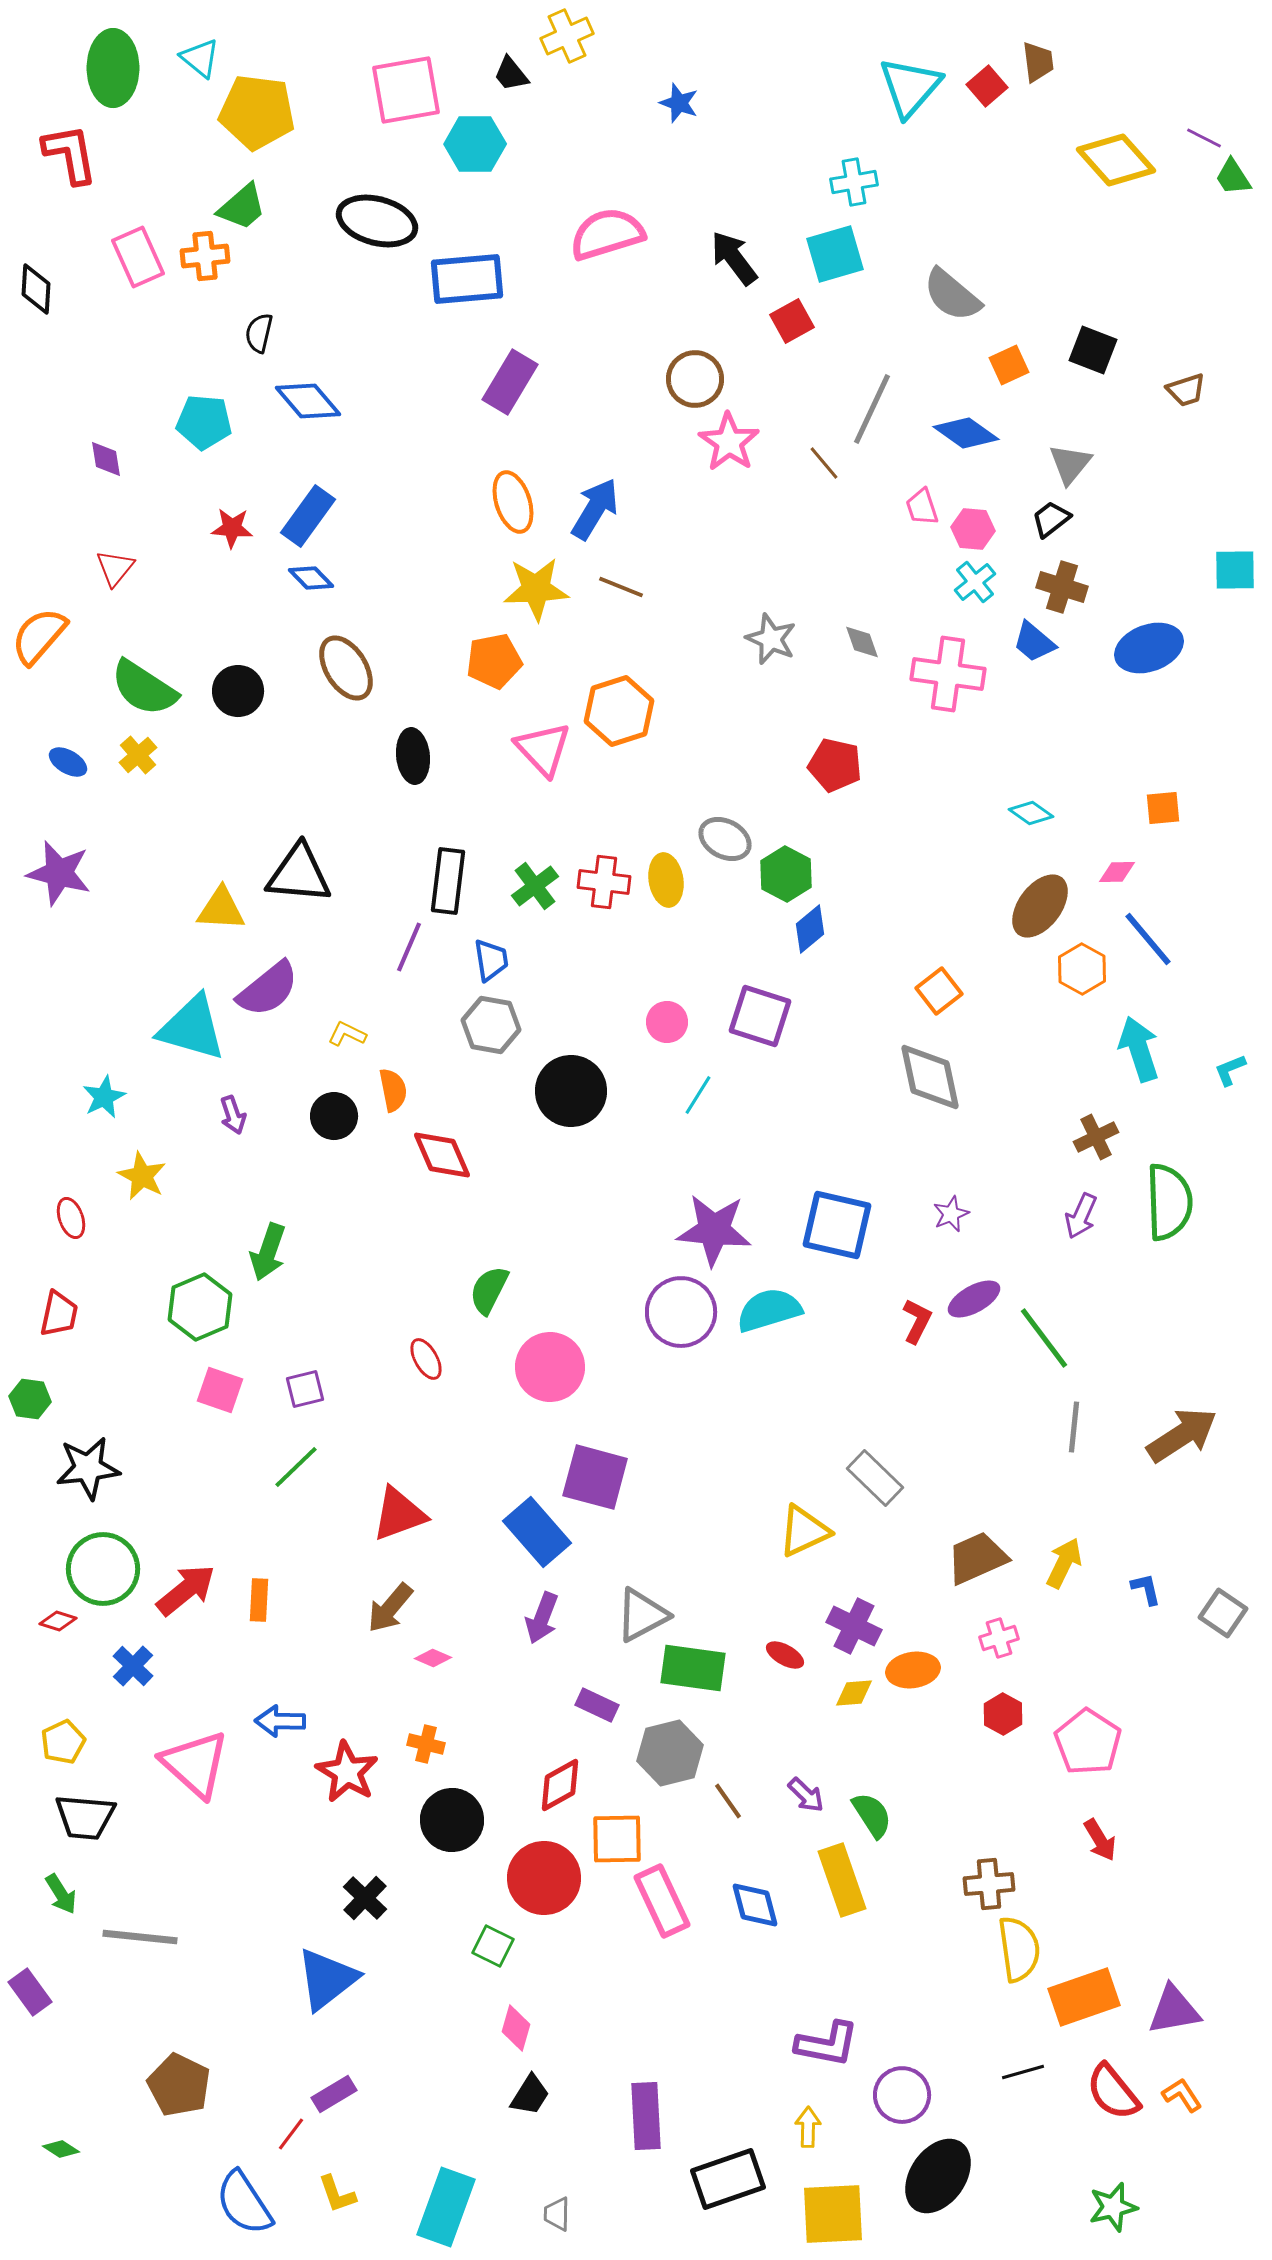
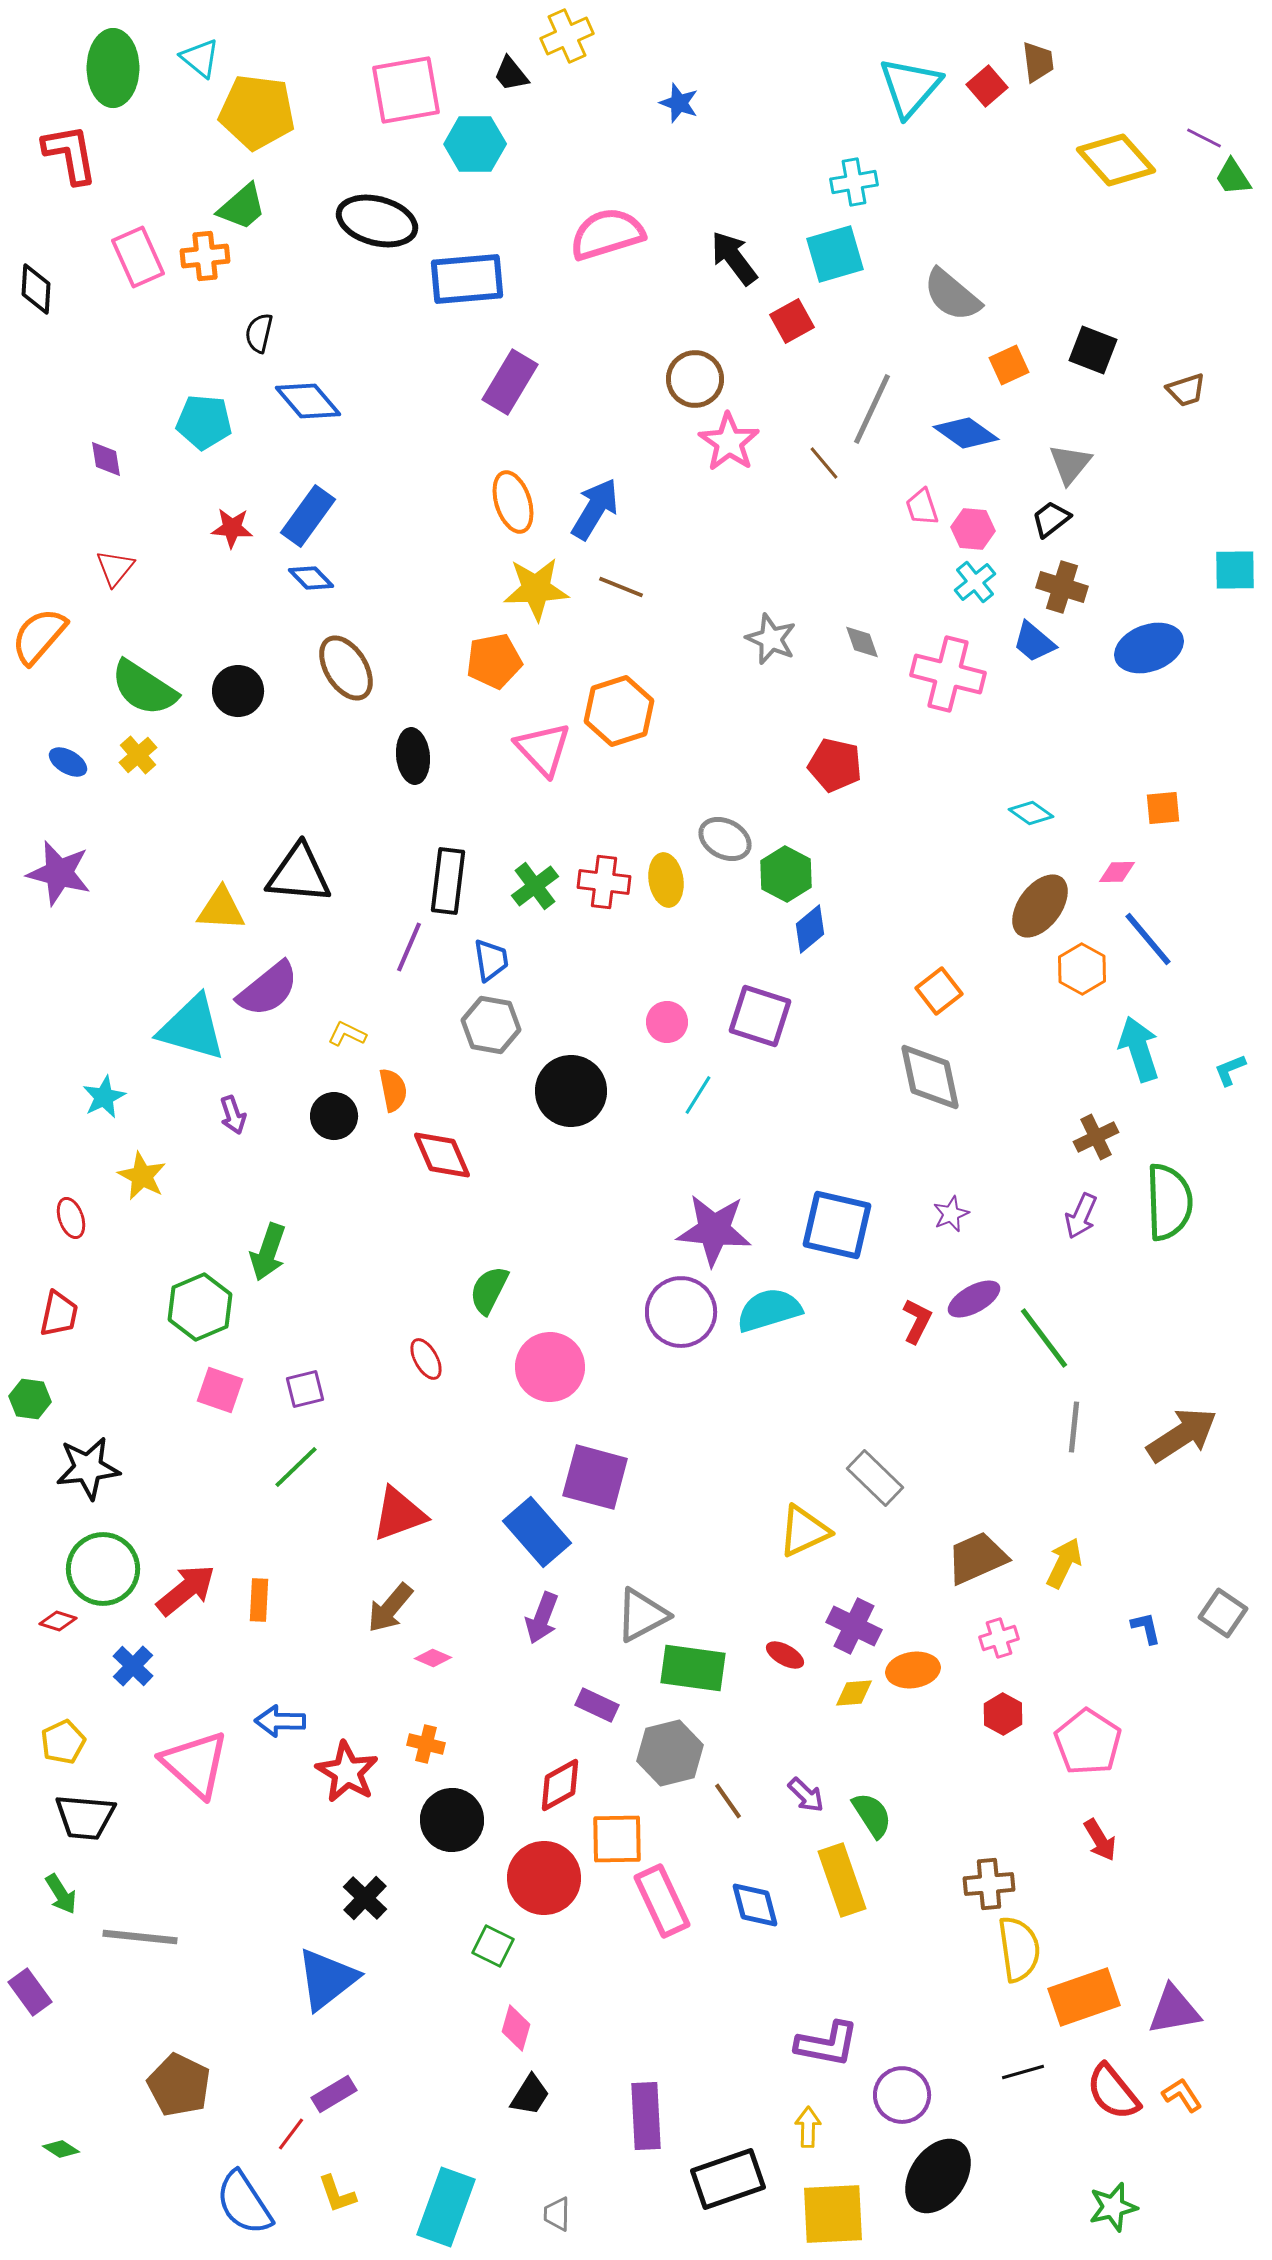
pink cross at (948, 674): rotated 6 degrees clockwise
blue L-shape at (1146, 1589): moved 39 px down
